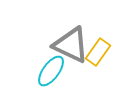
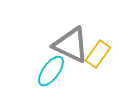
yellow rectangle: moved 2 px down
